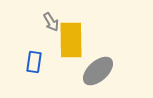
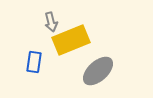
gray arrow: rotated 18 degrees clockwise
yellow rectangle: rotated 69 degrees clockwise
